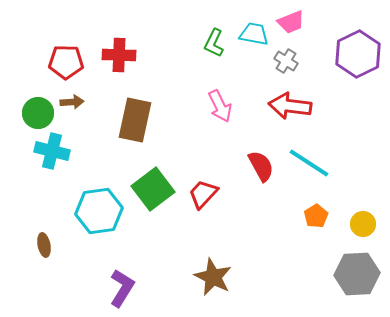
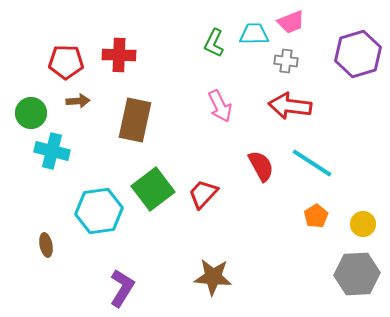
cyan trapezoid: rotated 12 degrees counterclockwise
purple hexagon: rotated 9 degrees clockwise
gray cross: rotated 25 degrees counterclockwise
brown arrow: moved 6 px right, 1 px up
green circle: moved 7 px left
cyan line: moved 3 px right
brown ellipse: moved 2 px right
brown star: rotated 21 degrees counterclockwise
